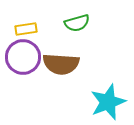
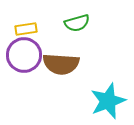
purple circle: moved 1 px right, 2 px up
cyan star: moved 1 px up
